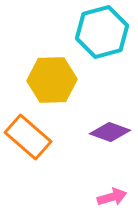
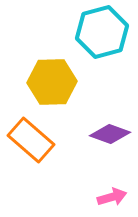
yellow hexagon: moved 2 px down
purple diamond: moved 2 px down
orange rectangle: moved 3 px right, 3 px down
